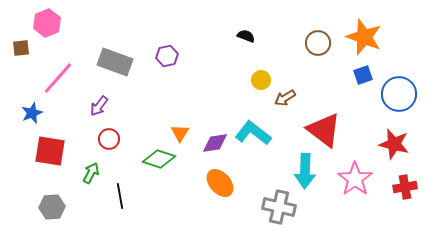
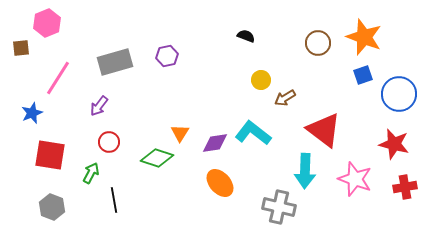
gray rectangle: rotated 36 degrees counterclockwise
pink line: rotated 9 degrees counterclockwise
red circle: moved 3 px down
red square: moved 4 px down
green diamond: moved 2 px left, 1 px up
pink star: rotated 16 degrees counterclockwise
black line: moved 6 px left, 4 px down
gray hexagon: rotated 25 degrees clockwise
